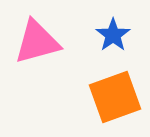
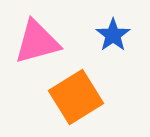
orange square: moved 39 px left; rotated 12 degrees counterclockwise
